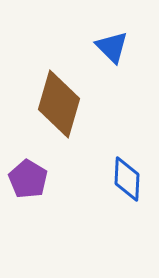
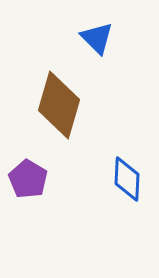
blue triangle: moved 15 px left, 9 px up
brown diamond: moved 1 px down
